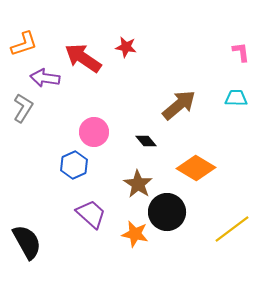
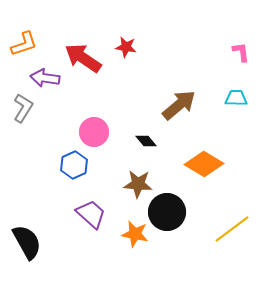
orange diamond: moved 8 px right, 4 px up
brown star: rotated 28 degrees counterclockwise
